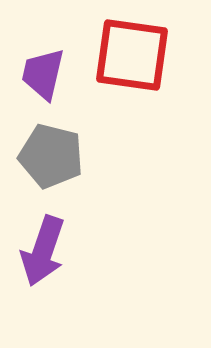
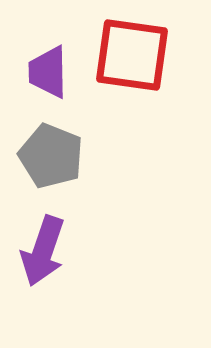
purple trapezoid: moved 5 px right, 2 px up; rotated 14 degrees counterclockwise
gray pentagon: rotated 8 degrees clockwise
